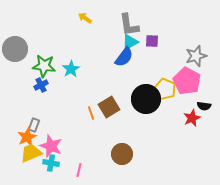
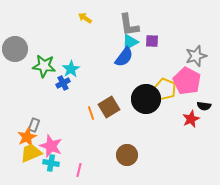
blue cross: moved 22 px right, 2 px up
red star: moved 1 px left, 1 px down
brown circle: moved 5 px right, 1 px down
